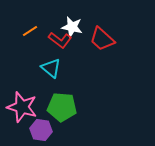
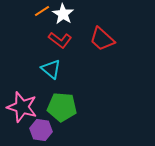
white star: moved 9 px left, 13 px up; rotated 20 degrees clockwise
orange line: moved 12 px right, 20 px up
cyan triangle: moved 1 px down
